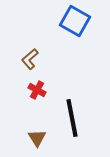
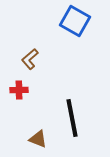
red cross: moved 18 px left; rotated 30 degrees counterclockwise
brown triangle: moved 1 px right, 1 px down; rotated 36 degrees counterclockwise
